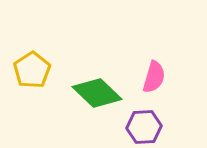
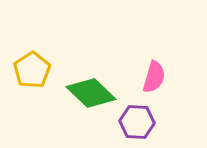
green diamond: moved 6 px left
purple hexagon: moved 7 px left, 5 px up; rotated 8 degrees clockwise
